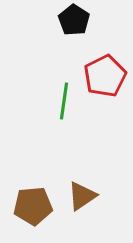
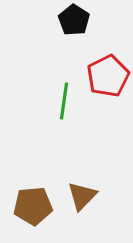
red pentagon: moved 3 px right
brown triangle: rotated 12 degrees counterclockwise
